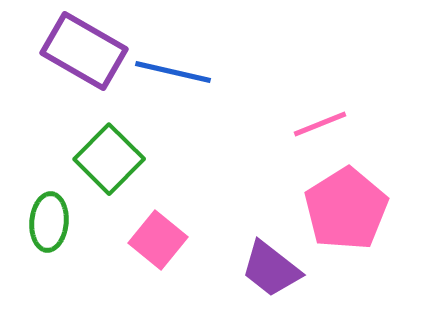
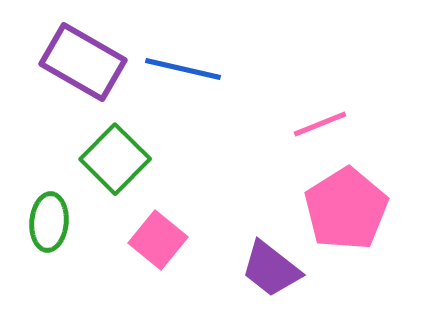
purple rectangle: moved 1 px left, 11 px down
blue line: moved 10 px right, 3 px up
green square: moved 6 px right
